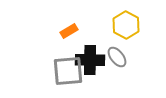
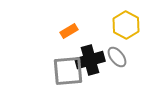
black cross: rotated 16 degrees counterclockwise
